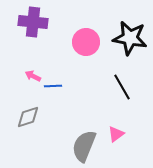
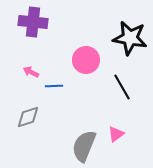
pink circle: moved 18 px down
pink arrow: moved 2 px left, 4 px up
blue line: moved 1 px right
